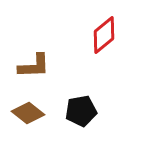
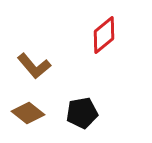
brown L-shape: rotated 52 degrees clockwise
black pentagon: moved 1 px right, 2 px down
